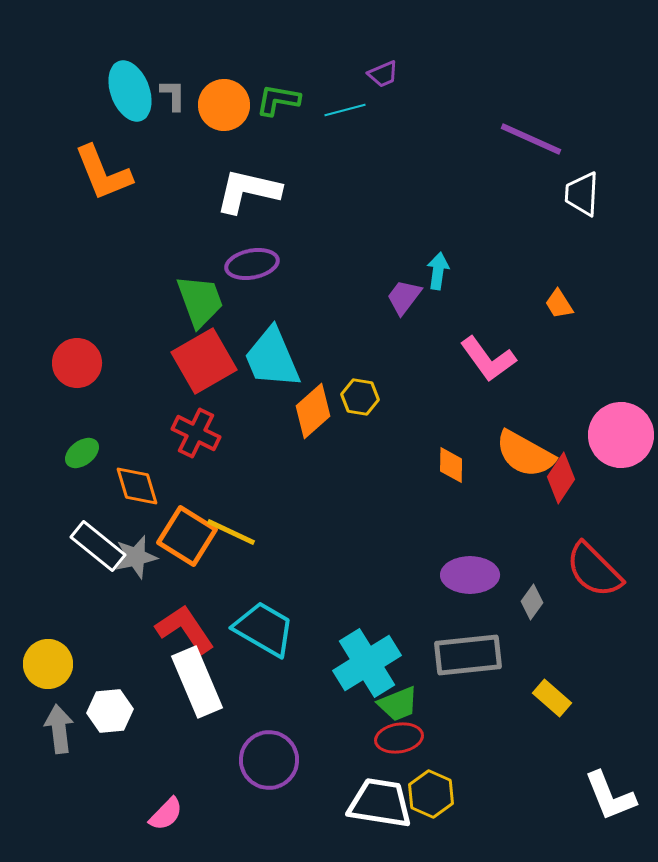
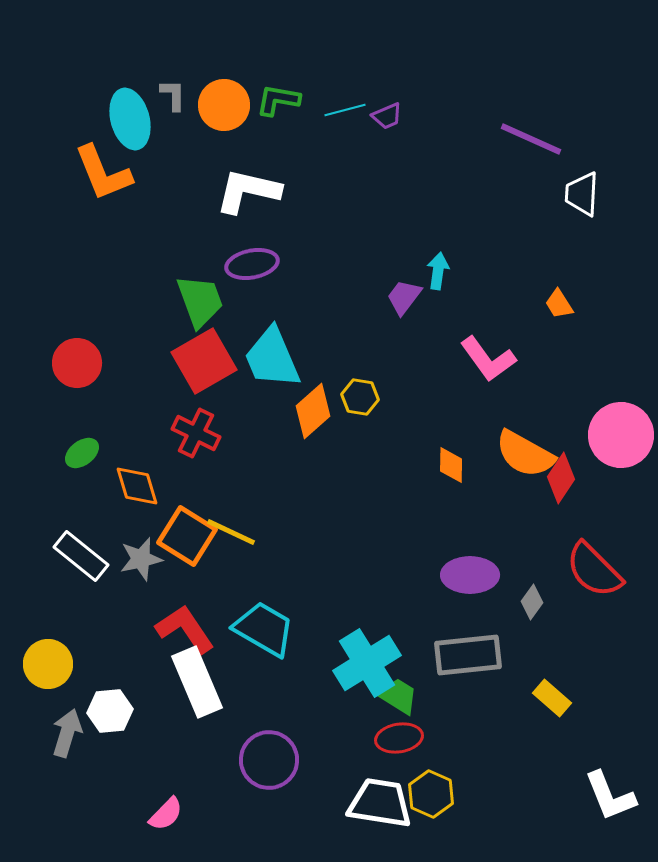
purple trapezoid at (383, 74): moved 4 px right, 42 px down
cyan ellipse at (130, 91): moved 28 px down; rotated 6 degrees clockwise
white rectangle at (98, 546): moved 17 px left, 10 px down
gray star at (136, 557): moved 5 px right, 2 px down
green trapezoid at (398, 704): moved 8 px up; rotated 126 degrees counterclockwise
gray arrow at (59, 729): moved 8 px right, 4 px down; rotated 24 degrees clockwise
